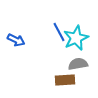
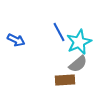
cyan star: moved 3 px right, 4 px down
gray semicircle: rotated 150 degrees clockwise
